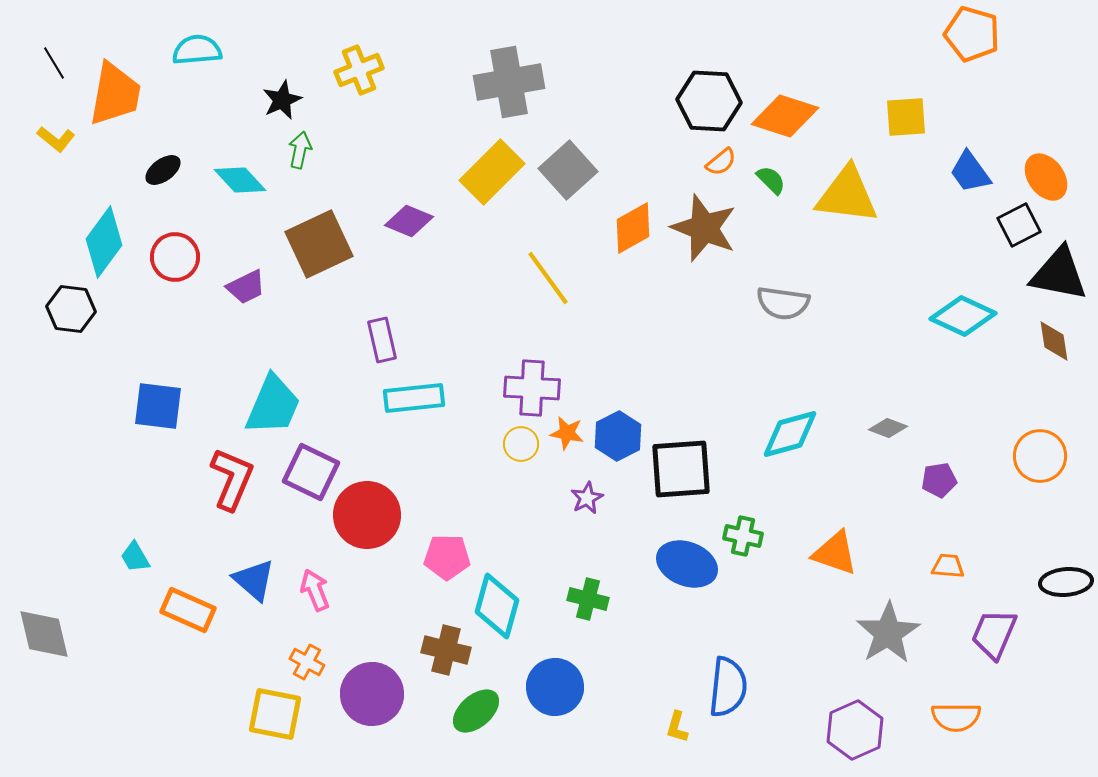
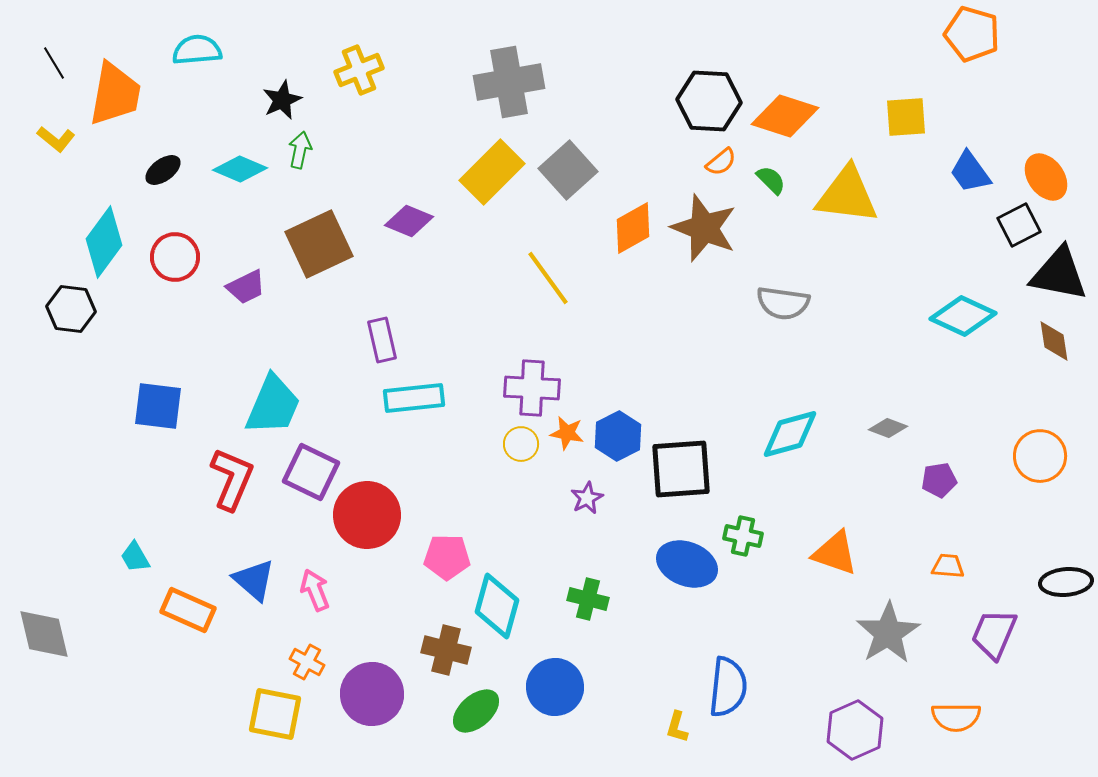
cyan diamond at (240, 180): moved 11 px up; rotated 24 degrees counterclockwise
